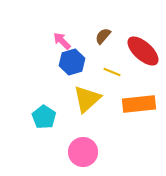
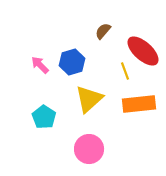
brown semicircle: moved 5 px up
pink arrow: moved 22 px left, 24 px down
yellow line: moved 13 px right, 1 px up; rotated 48 degrees clockwise
yellow triangle: moved 2 px right
pink circle: moved 6 px right, 3 px up
